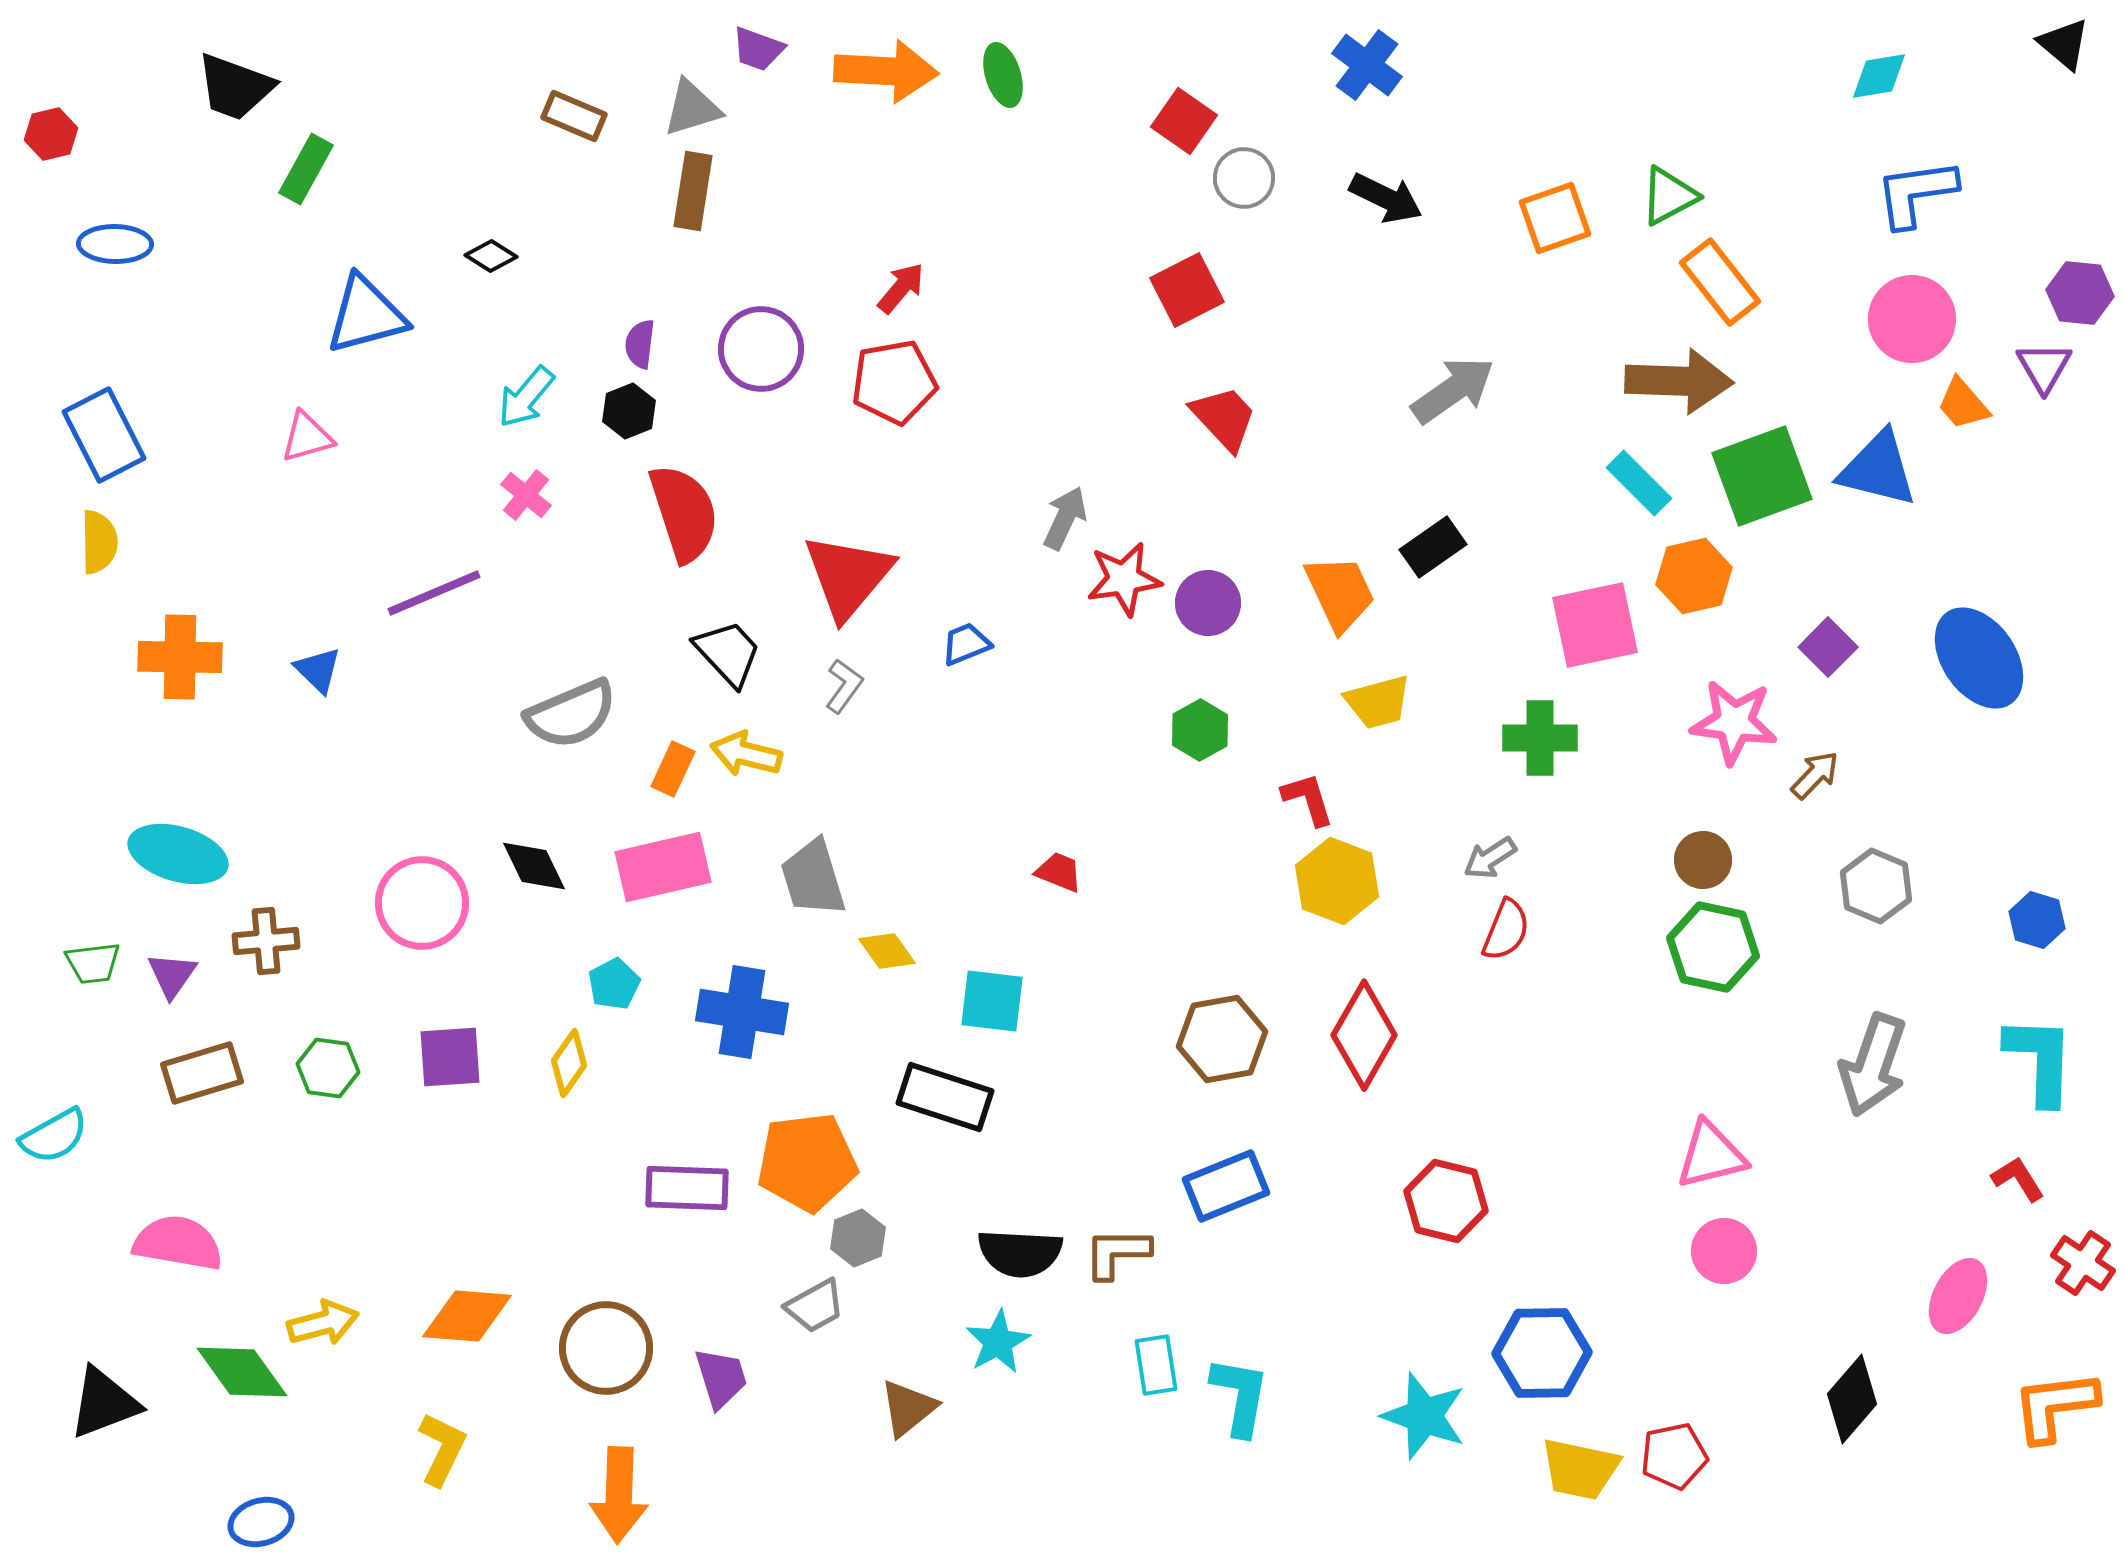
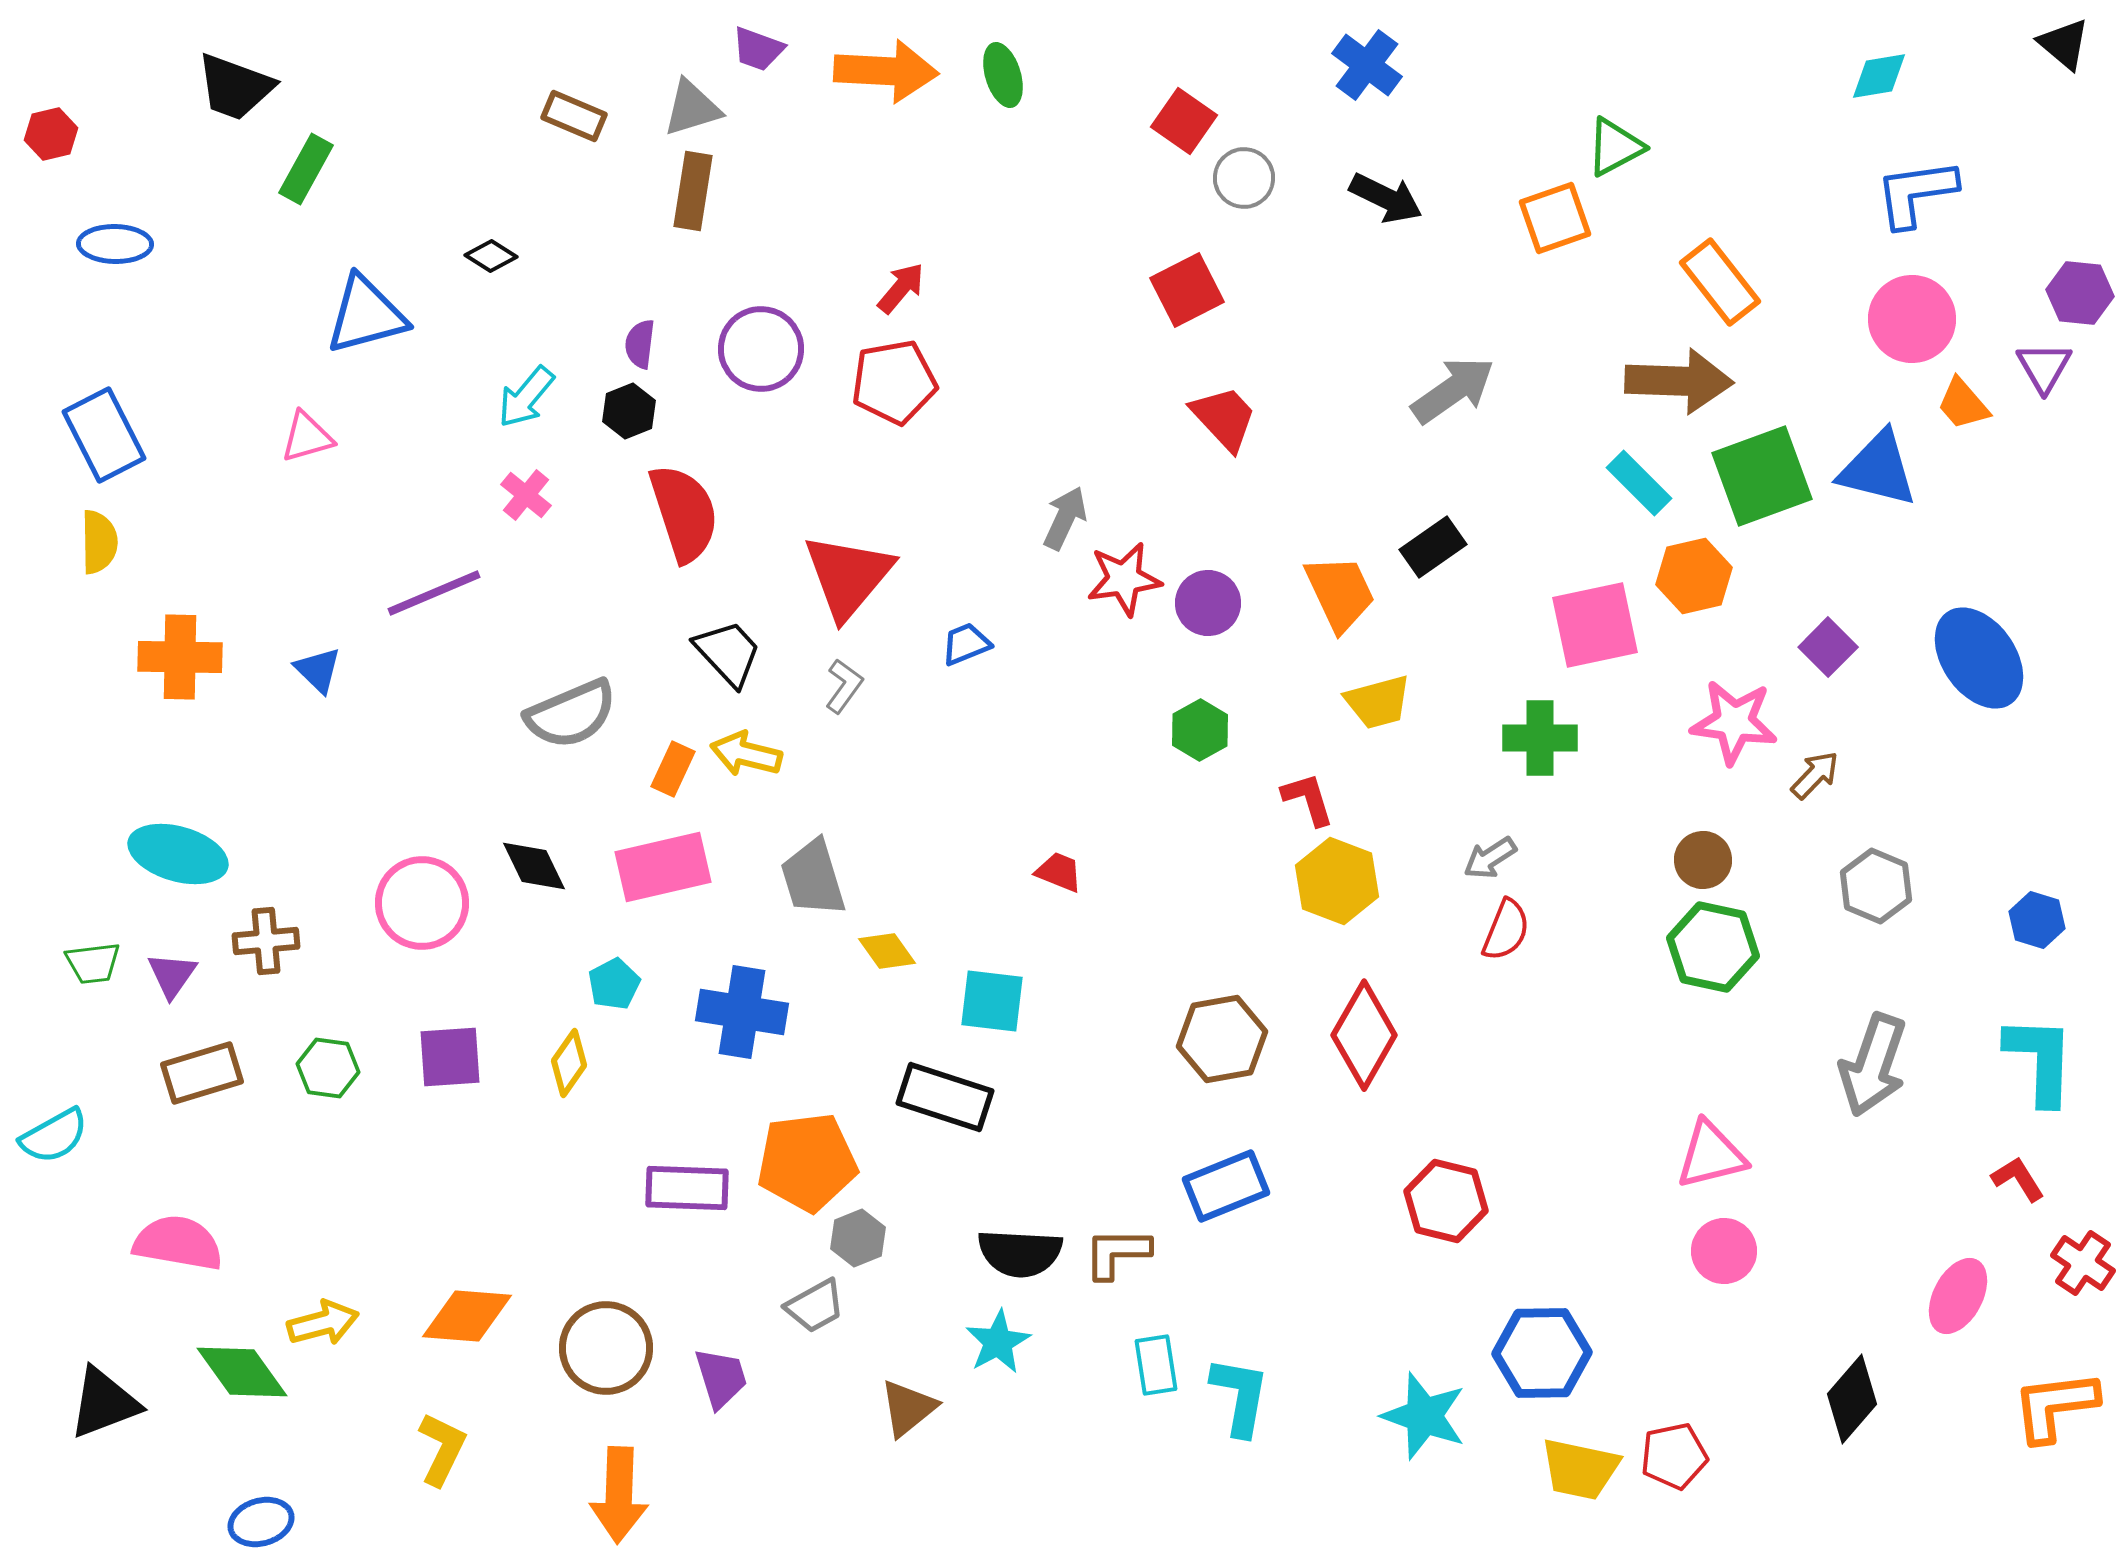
green triangle at (1669, 196): moved 54 px left, 49 px up
